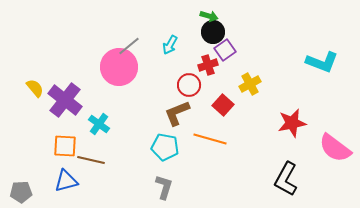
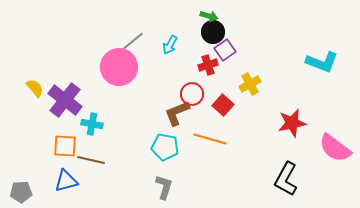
gray line: moved 4 px right, 5 px up
red circle: moved 3 px right, 9 px down
cyan cross: moved 7 px left; rotated 25 degrees counterclockwise
